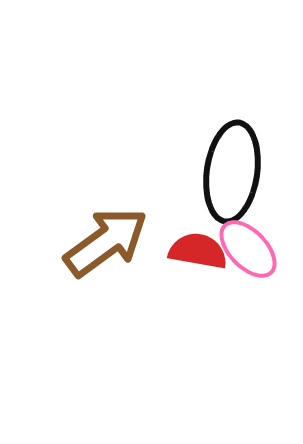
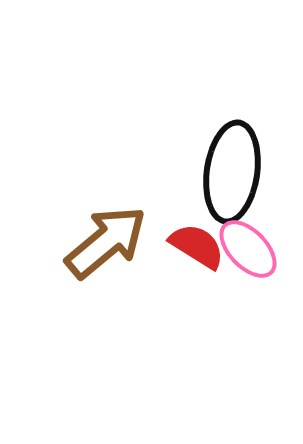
brown arrow: rotated 4 degrees counterclockwise
red semicircle: moved 1 px left, 5 px up; rotated 22 degrees clockwise
